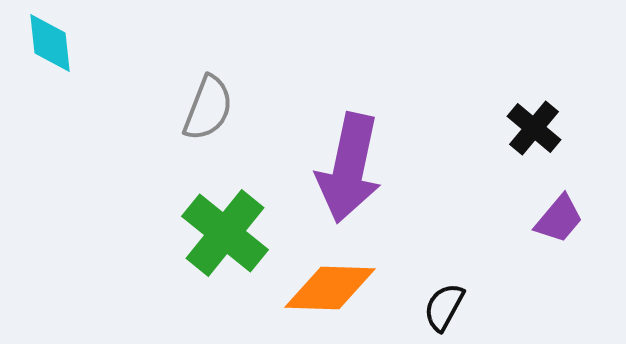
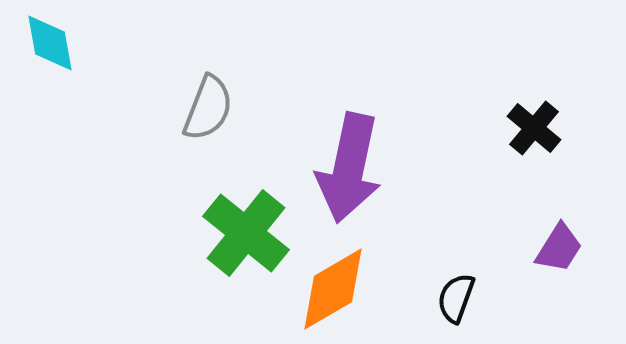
cyan diamond: rotated 4 degrees counterclockwise
purple trapezoid: moved 29 px down; rotated 8 degrees counterclockwise
green cross: moved 21 px right
orange diamond: moved 3 px right, 1 px down; rotated 32 degrees counterclockwise
black semicircle: moved 12 px right, 9 px up; rotated 9 degrees counterclockwise
